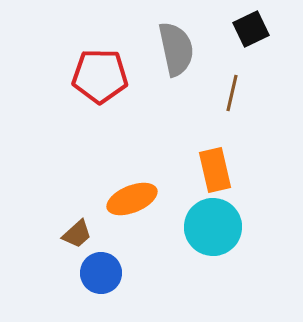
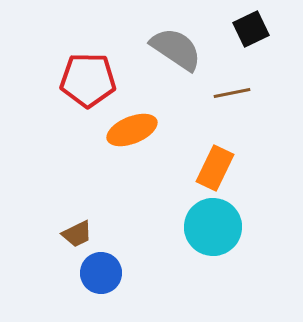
gray semicircle: rotated 44 degrees counterclockwise
red pentagon: moved 12 px left, 4 px down
brown line: rotated 66 degrees clockwise
orange rectangle: moved 2 px up; rotated 39 degrees clockwise
orange ellipse: moved 69 px up
brown trapezoid: rotated 16 degrees clockwise
